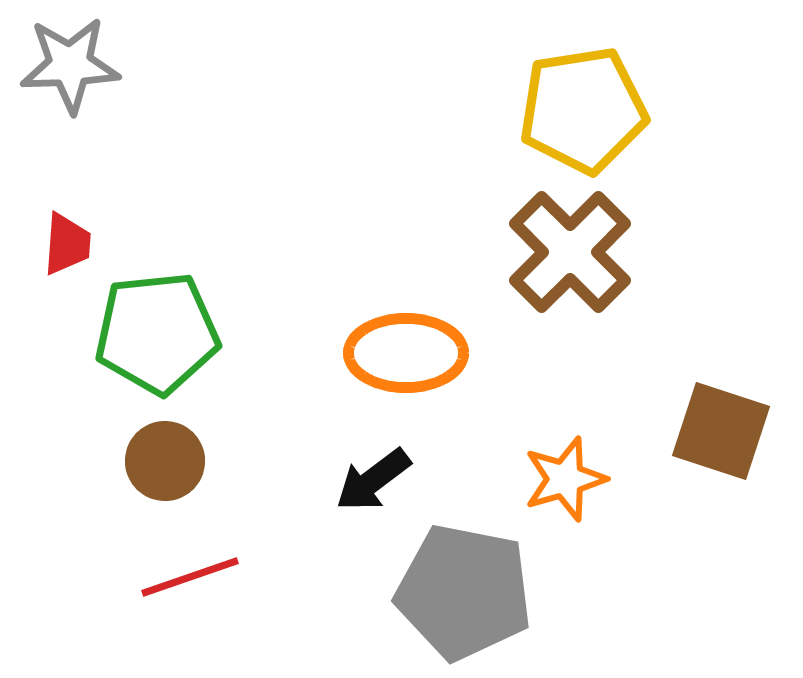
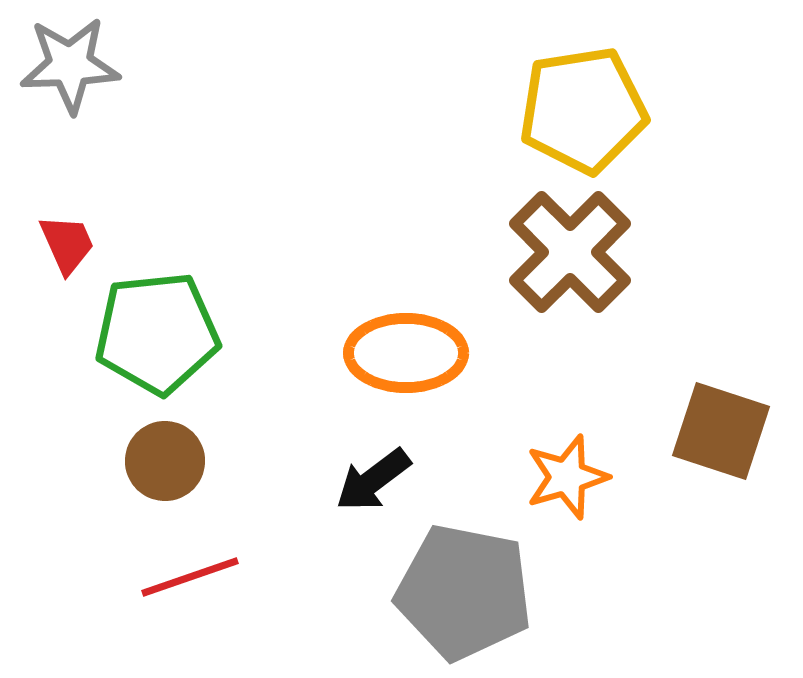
red trapezoid: rotated 28 degrees counterclockwise
orange star: moved 2 px right, 2 px up
